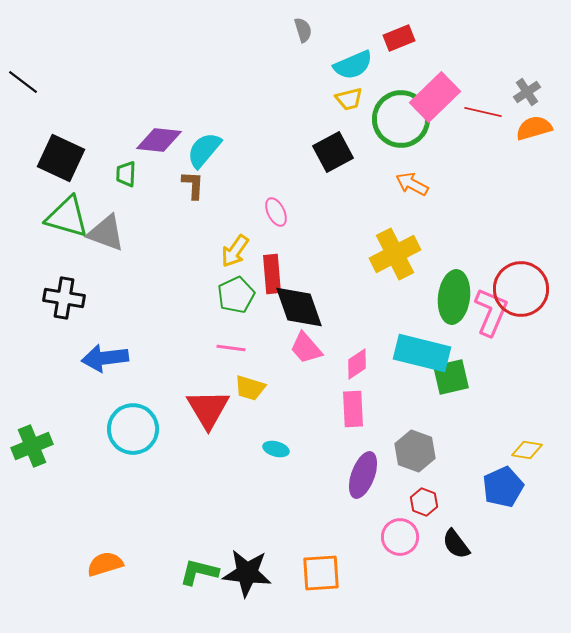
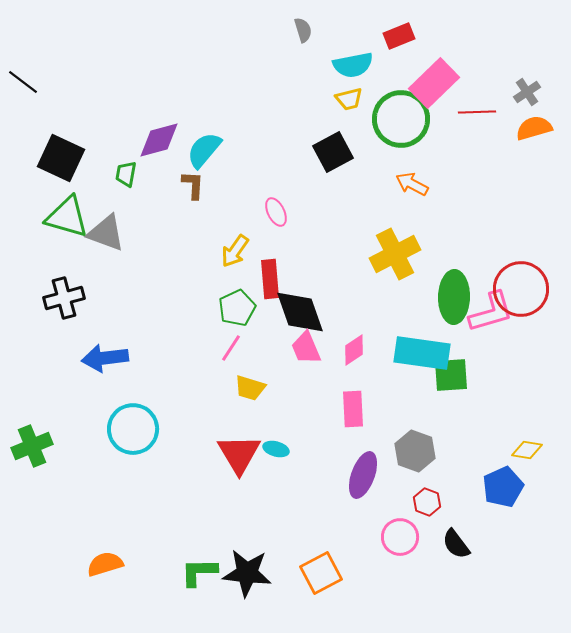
red rectangle at (399, 38): moved 2 px up
cyan semicircle at (353, 65): rotated 12 degrees clockwise
pink rectangle at (435, 97): moved 1 px left, 14 px up
red line at (483, 112): moved 6 px left; rotated 15 degrees counterclockwise
purple diamond at (159, 140): rotated 21 degrees counterclockwise
green trapezoid at (126, 174): rotated 8 degrees clockwise
red rectangle at (272, 274): moved 2 px left, 5 px down
green pentagon at (236, 295): moved 1 px right, 13 px down
green ellipse at (454, 297): rotated 6 degrees counterclockwise
black cross at (64, 298): rotated 24 degrees counterclockwise
black diamond at (299, 307): moved 1 px right, 5 px down
pink L-shape at (491, 312): rotated 51 degrees clockwise
pink line at (231, 348): rotated 64 degrees counterclockwise
pink trapezoid at (306, 348): rotated 18 degrees clockwise
cyan rectangle at (422, 353): rotated 6 degrees counterclockwise
pink diamond at (357, 364): moved 3 px left, 14 px up
green square at (451, 377): moved 2 px up; rotated 9 degrees clockwise
red triangle at (208, 409): moved 31 px right, 45 px down
red hexagon at (424, 502): moved 3 px right
green L-shape at (199, 572): rotated 15 degrees counterclockwise
orange square at (321, 573): rotated 24 degrees counterclockwise
